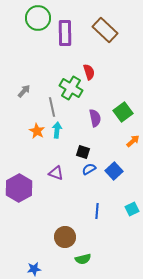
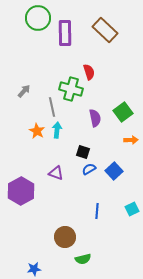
green cross: moved 1 px down; rotated 15 degrees counterclockwise
orange arrow: moved 2 px left, 1 px up; rotated 40 degrees clockwise
purple hexagon: moved 2 px right, 3 px down
